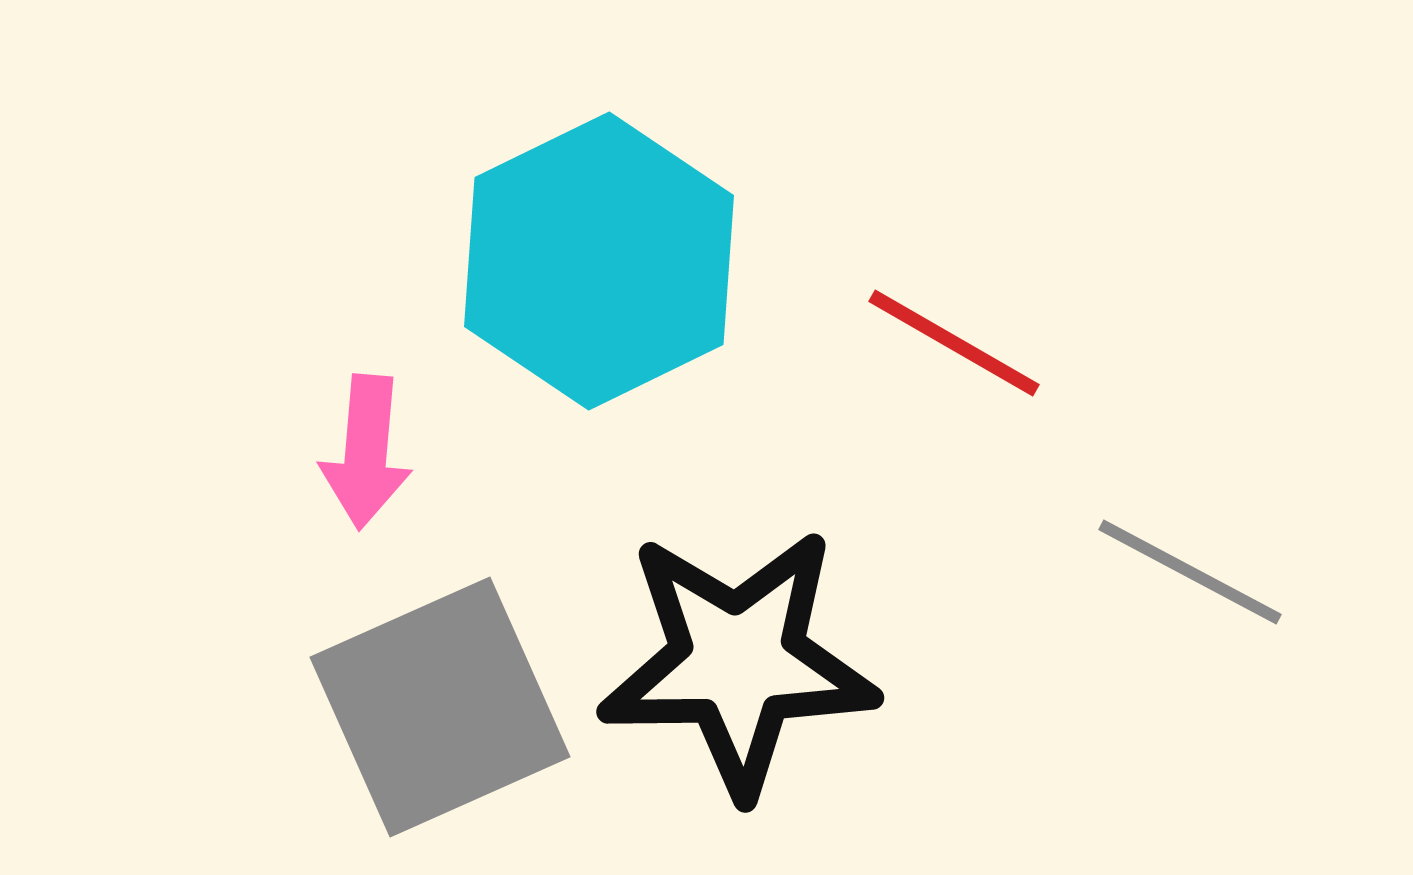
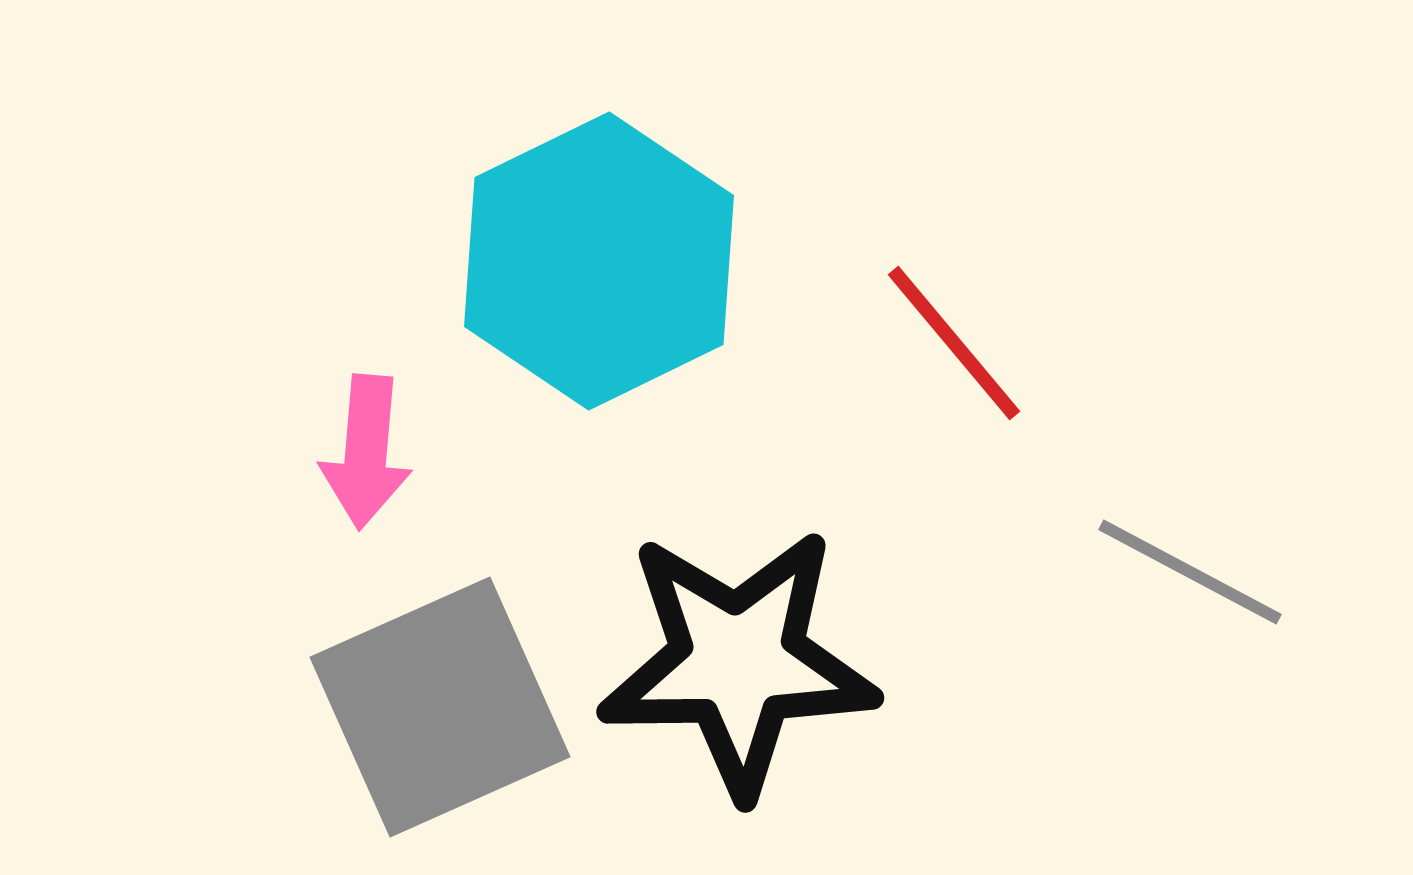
red line: rotated 20 degrees clockwise
